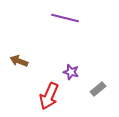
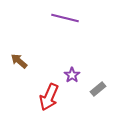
brown arrow: rotated 18 degrees clockwise
purple star: moved 1 px right, 3 px down; rotated 21 degrees clockwise
red arrow: moved 1 px down
